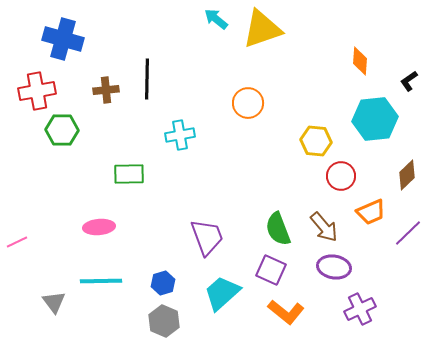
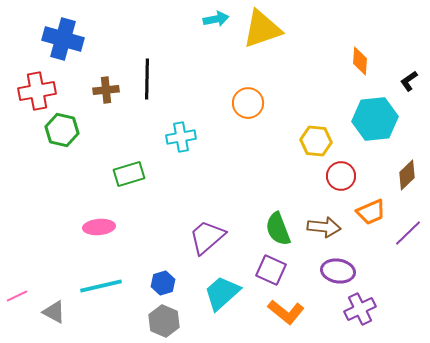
cyan arrow: rotated 130 degrees clockwise
green hexagon: rotated 12 degrees clockwise
cyan cross: moved 1 px right, 2 px down
green rectangle: rotated 16 degrees counterclockwise
brown arrow: rotated 44 degrees counterclockwise
purple trapezoid: rotated 111 degrees counterclockwise
pink line: moved 54 px down
purple ellipse: moved 4 px right, 4 px down
cyan line: moved 5 px down; rotated 12 degrees counterclockwise
gray triangle: moved 10 px down; rotated 25 degrees counterclockwise
